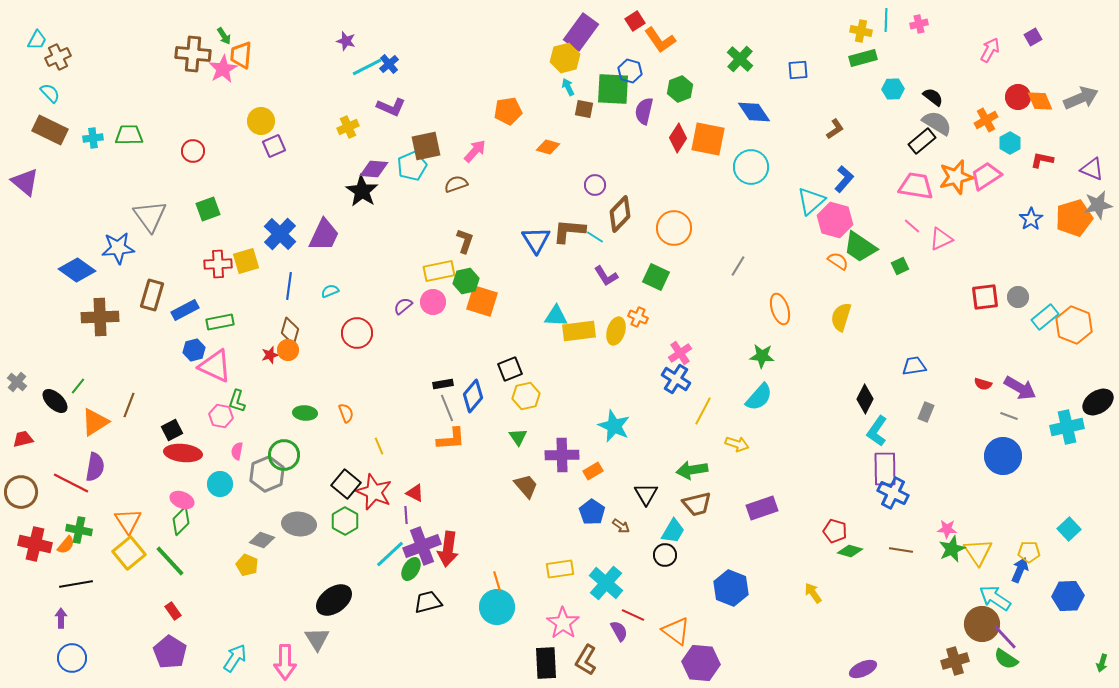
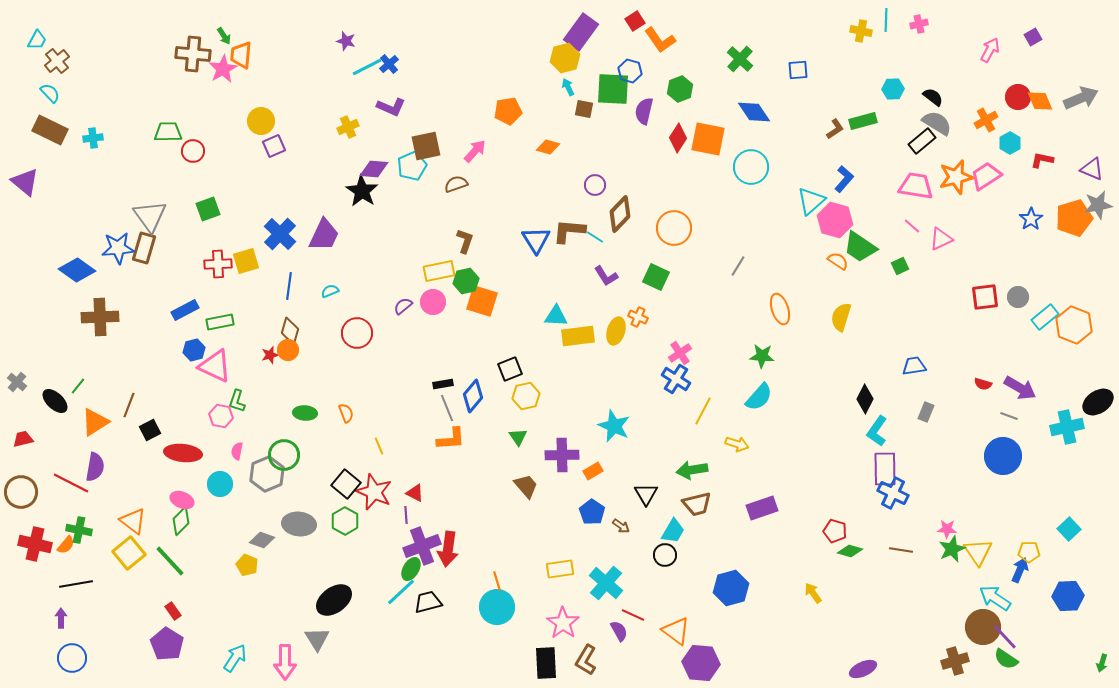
brown cross at (58, 57): moved 1 px left, 4 px down; rotated 15 degrees counterclockwise
green rectangle at (863, 58): moved 63 px down
green trapezoid at (129, 135): moved 39 px right, 3 px up
brown rectangle at (152, 295): moved 8 px left, 47 px up
yellow rectangle at (579, 331): moved 1 px left, 5 px down
black square at (172, 430): moved 22 px left
orange triangle at (128, 521): moved 5 px right; rotated 20 degrees counterclockwise
cyan line at (390, 554): moved 11 px right, 38 px down
blue hexagon at (731, 588): rotated 24 degrees clockwise
brown circle at (982, 624): moved 1 px right, 3 px down
purple pentagon at (170, 652): moved 3 px left, 8 px up
